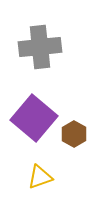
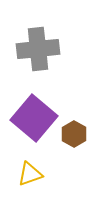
gray cross: moved 2 px left, 2 px down
yellow triangle: moved 10 px left, 3 px up
